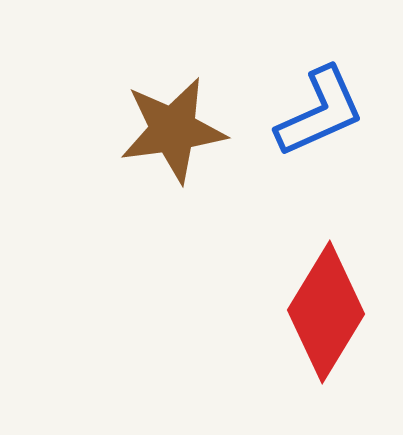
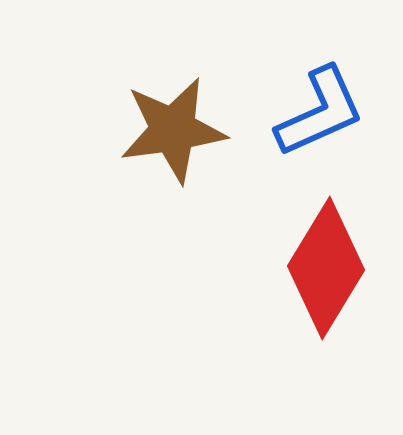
red diamond: moved 44 px up
